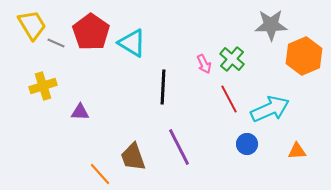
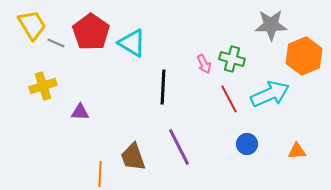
green cross: rotated 25 degrees counterclockwise
cyan arrow: moved 15 px up
orange line: rotated 45 degrees clockwise
